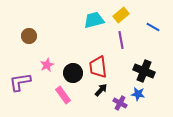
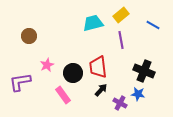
cyan trapezoid: moved 1 px left, 3 px down
blue line: moved 2 px up
